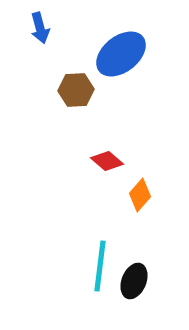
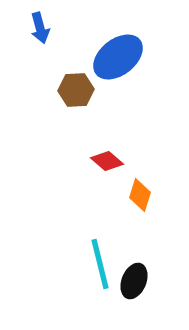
blue ellipse: moved 3 px left, 3 px down
orange diamond: rotated 24 degrees counterclockwise
cyan line: moved 2 px up; rotated 21 degrees counterclockwise
